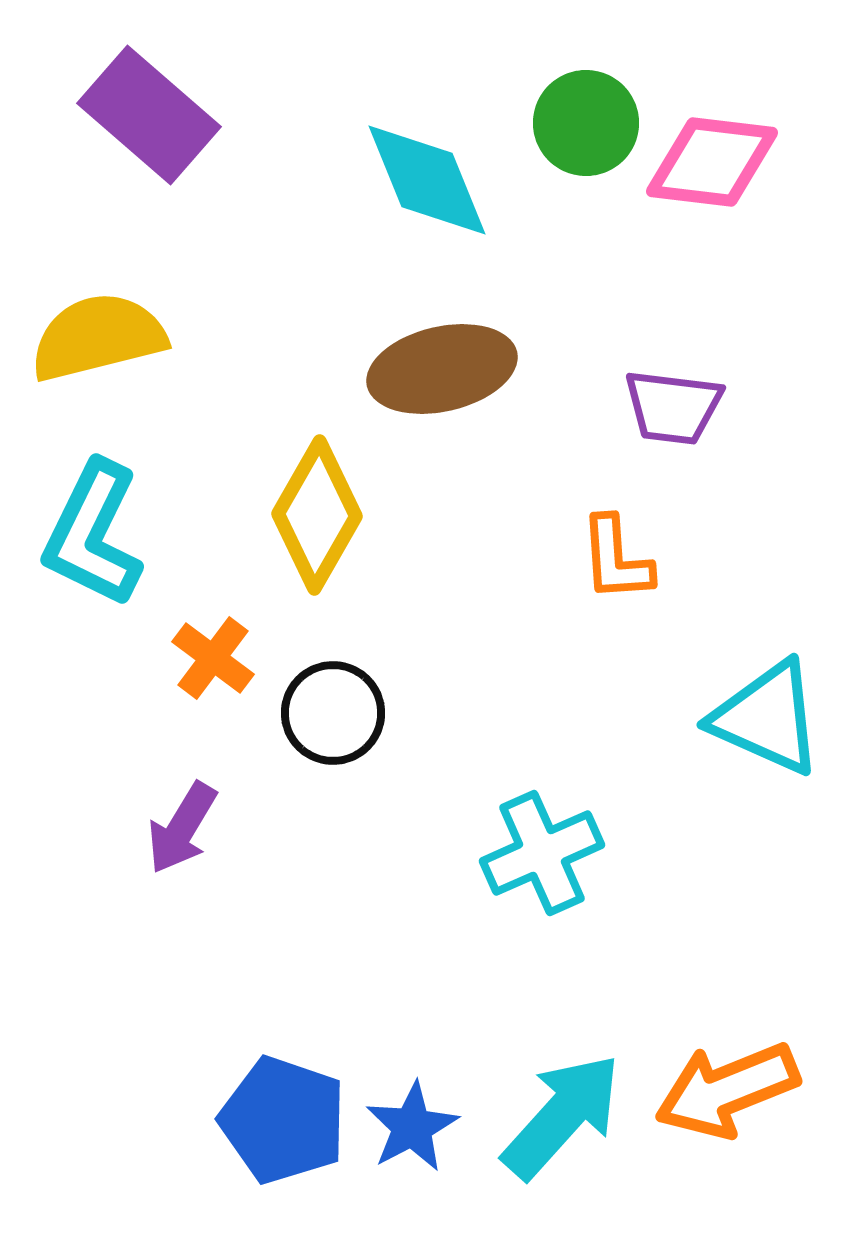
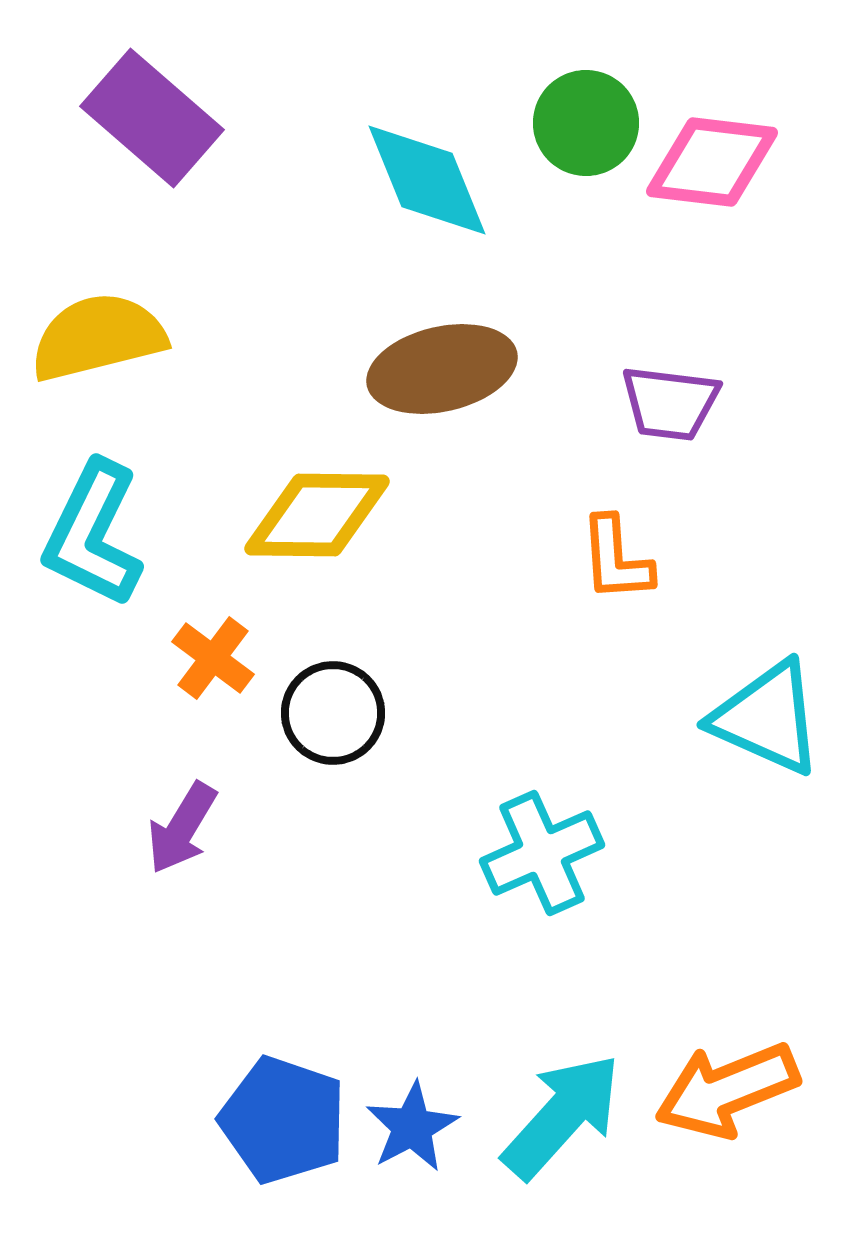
purple rectangle: moved 3 px right, 3 px down
purple trapezoid: moved 3 px left, 4 px up
yellow diamond: rotated 61 degrees clockwise
